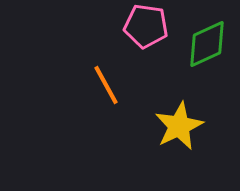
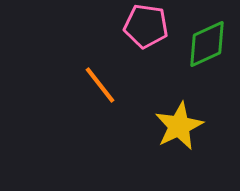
orange line: moved 6 px left; rotated 9 degrees counterclockwise
